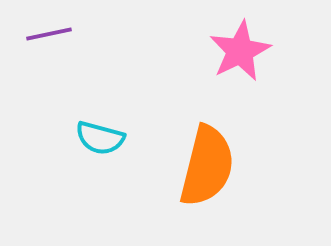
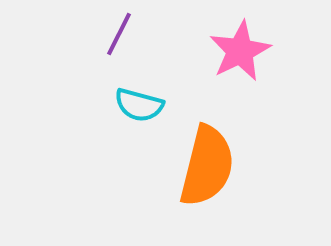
purple line: moved 70 px right; rotated 51 degrees counterclockwise
cyan semicircle: moved 39 px right, 33 px up
